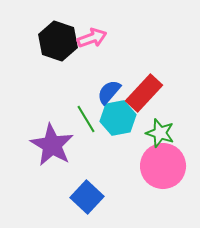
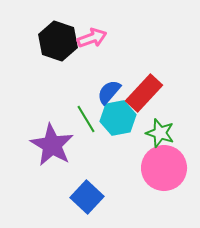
pink circle: moved 1 px right, 2 px down
